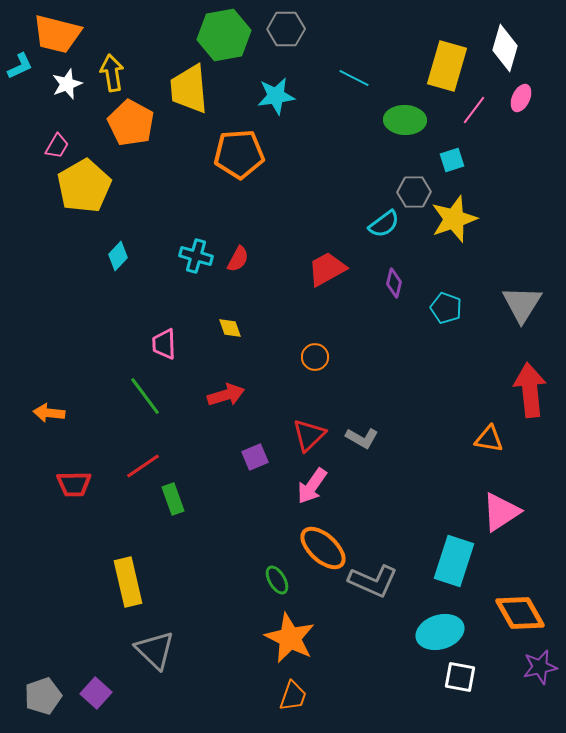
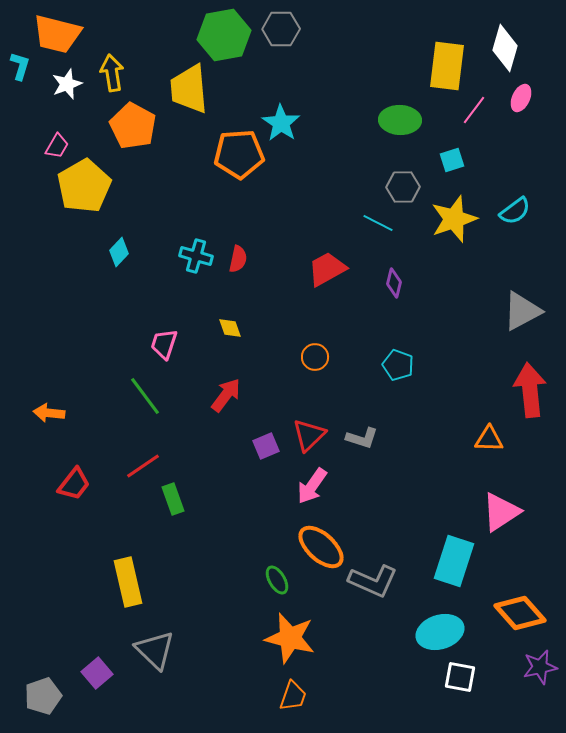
gray hexagon at (286, 29): moved 5 px left
cyan L-shape at (20, 66): rotated 48 degrees counterclockwise
yellow rectangle at (447, 66): rotated 9 degrees counterclockwise
cyan line at (354, 78): moved 24 px right, 145 px down
cyan star at (276, 96): moved 5 px right, 27 px down; rotated 30 degrees counterclockwise
green ellipse at (405, 120): moved 5 px left
orange pentagon at (131, 123): moved 2 px right, 3 px down
gray hexagon at (414, 192): moved 11 px left, 5 px up
cyan semicircle at (384, 224): moved 131 px right, 13 px up
cyan diamond at (118, 256): moved 1 px right, 4 px up
red semicircle at (238, 259): rotated 16 degrees counterclockwise
gray triangle at (522, 304): moved 7 px down; rotated 30 degrees clockwise
cyan pentagon at (446, 308): moved 48 px left, 57 px down
pink trapezoid at (164, 344): rotated 20 degrees clockwise
red arrow at (226, 395): rotated 36 degrees counterclockwise
gray L-shape at (362, 438): rotated 12 degrees counterclockwise
orange triangle at (489, 439): rotated 8 degrees counterclockwise
purple square at (255, 457): moved 11 px right, 11 px up
red trapezoid at (74, 484): rotated 51 degrees counterclockwise
orange ellipse at (323, 548): moved 2 px left, 1 px up
orange diamond at (520, 613): rotated 12 degrees counterclockwise
orange star at (290, 638): rotated 12 degrees counterclockwise
purple square at (96, 693): moved 1 px right, 20 px up; rotated 8 degrees clockwise
